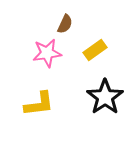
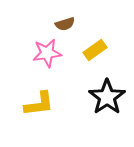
brown semicircle: rotated 48 degrees clockwise
black star: moved 2 px right
